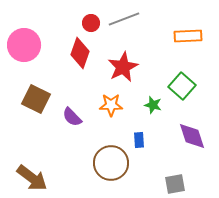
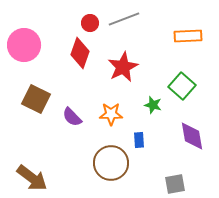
red circle: moved 1 px left
orange star: moved 9 px down
purple diamond: rotated 8 degrees clockwise
